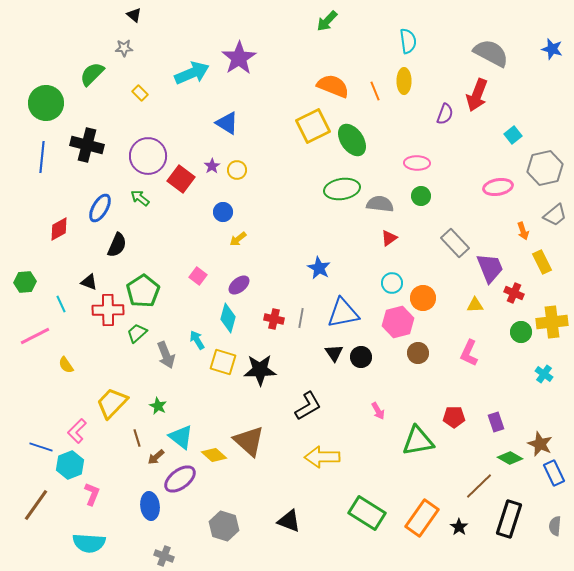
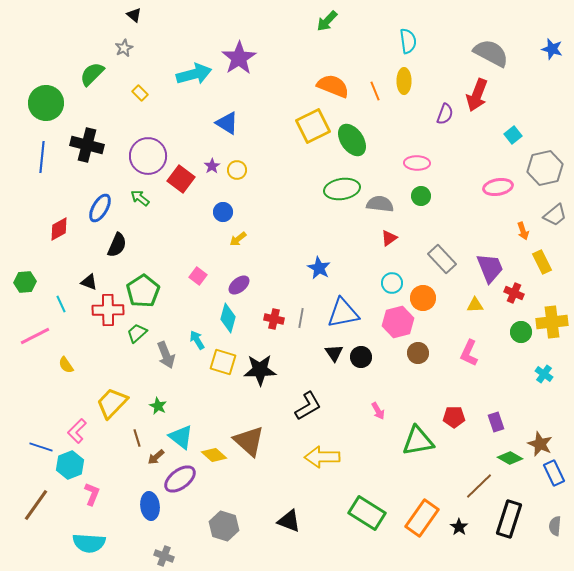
gray star at (124, 48): rotated 24 degrees counterclockwise
cyan arrow at (192, 73): moved 2 px right, 1 px down; rotated 8 degrees clockwise
gray rectangle at (455, 243): moved 13 px left, 16 px down
